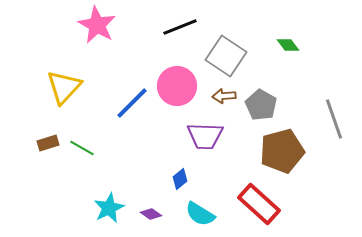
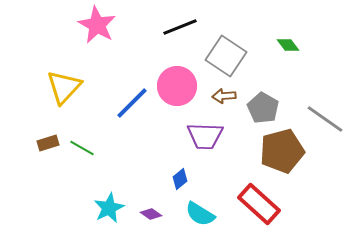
gray pentagon: moved 2 px right, 3 px down
gray line: moved 9 px left; rotated 36 degrees counterclockwise
